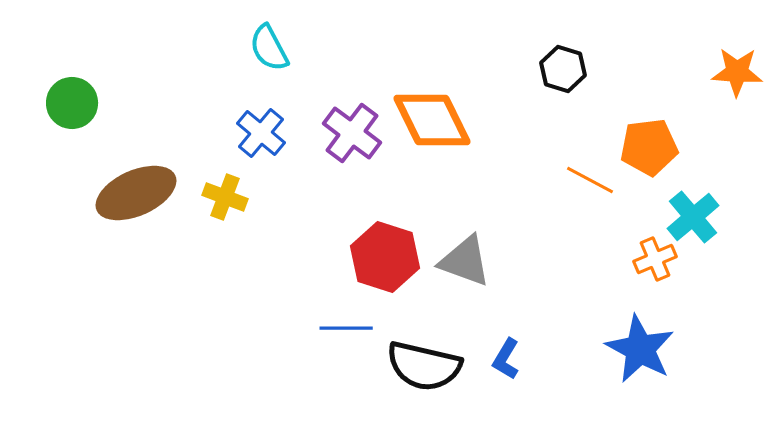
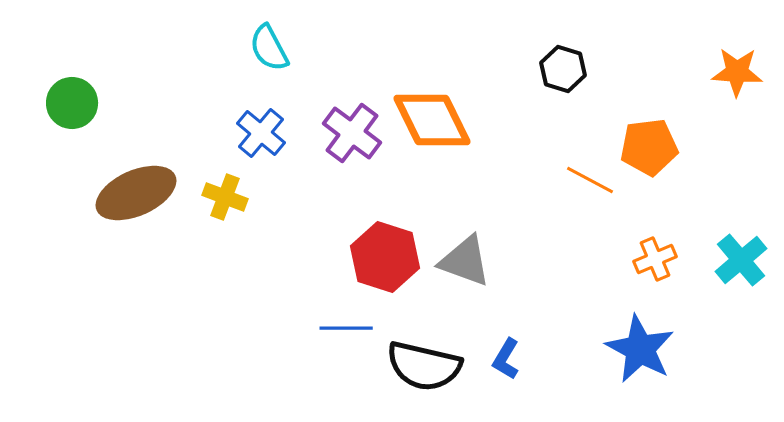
cyan cross: moved 48 px right, 43 px down
